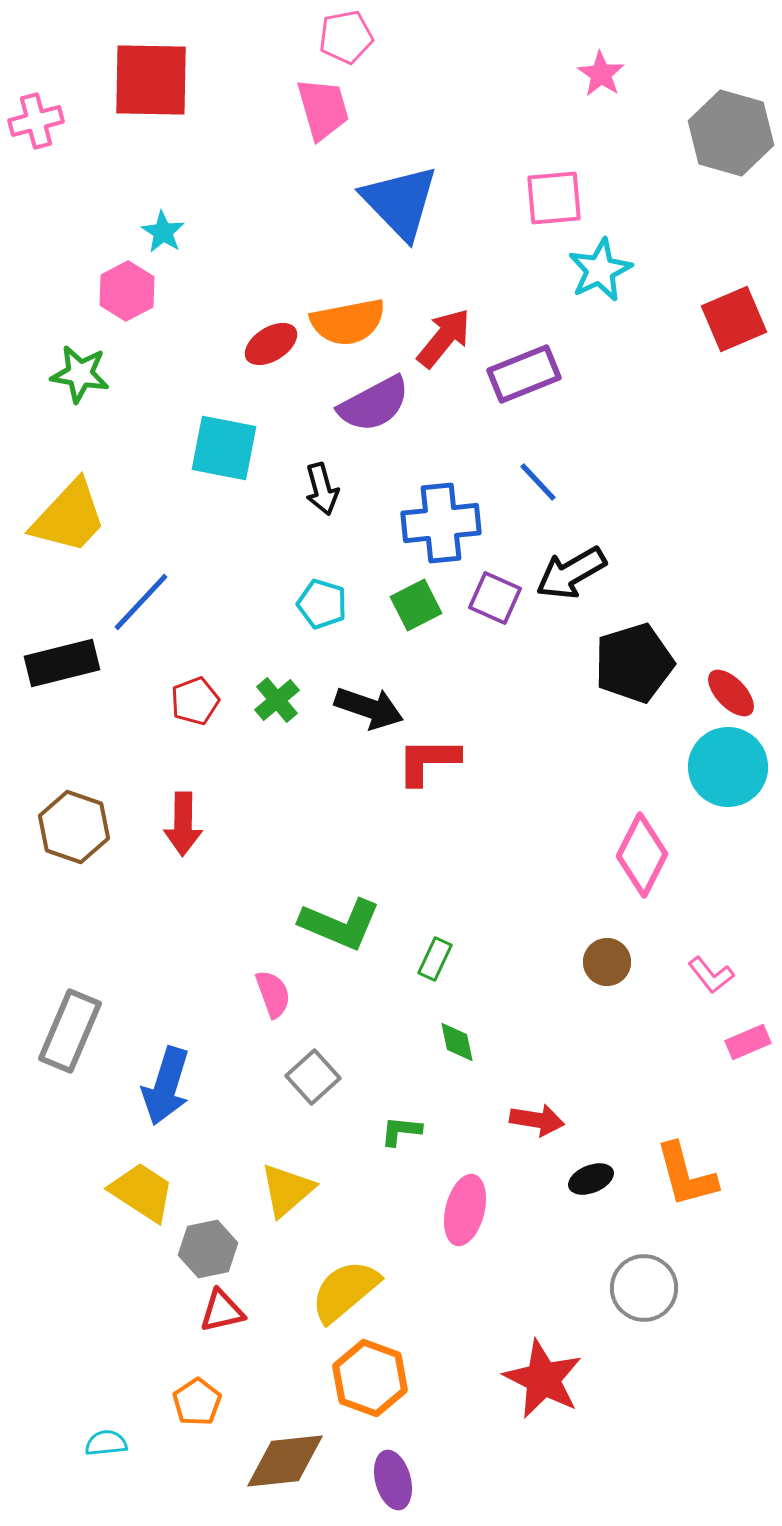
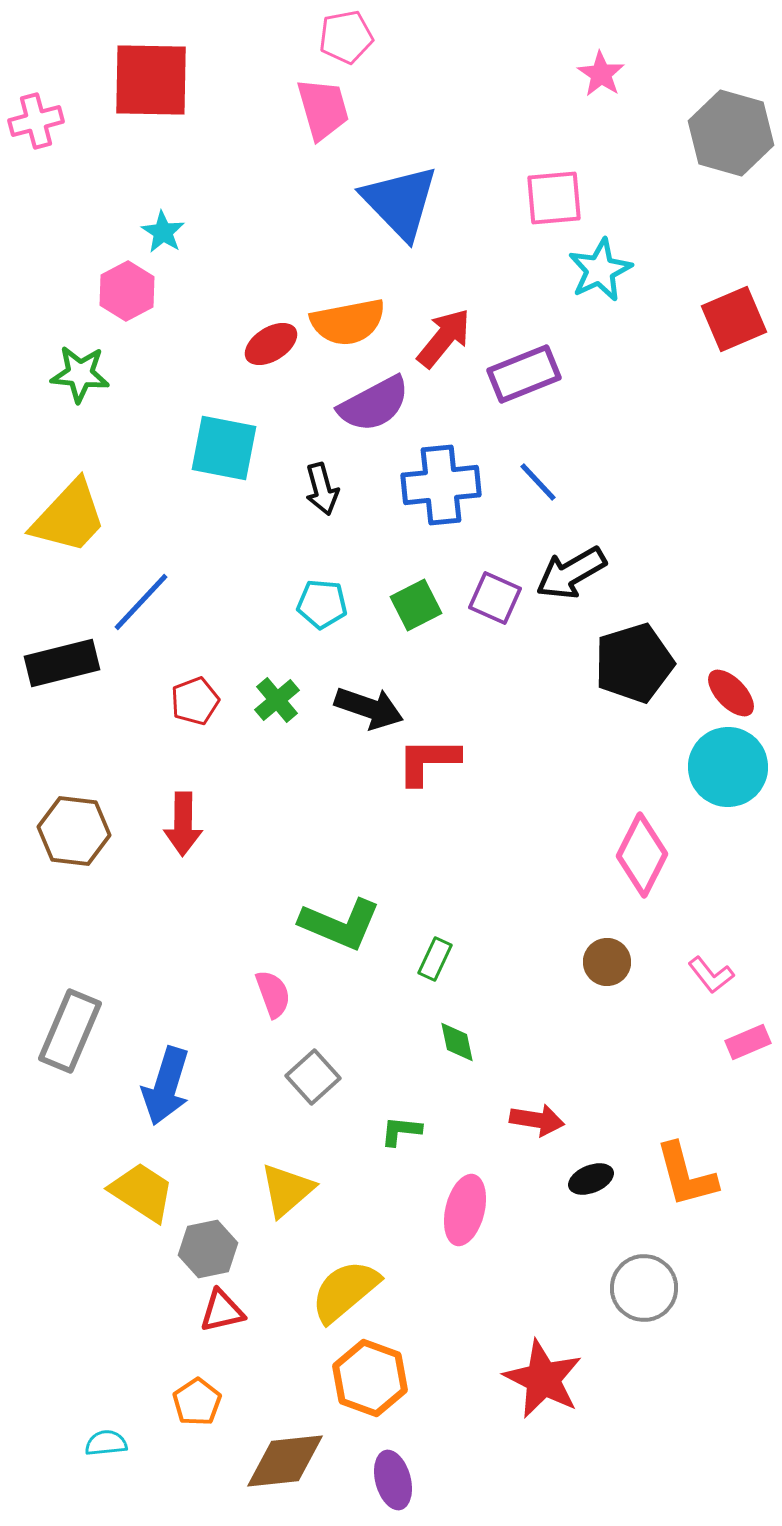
green star at (80, 374): rotated 4 degrees counterclockwise
blue cross at (441, 523): moved 38 px up
cyan pentagon at (322, 604): rotated 12 degrees counterclockwise
brown hexagon at (74, 827): moved 4 px down; rotated 12 degrees counterclockwise
